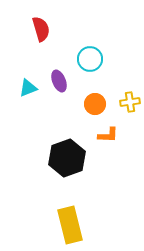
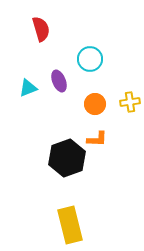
orange L-shape: moved 11 px left, 4 px down
